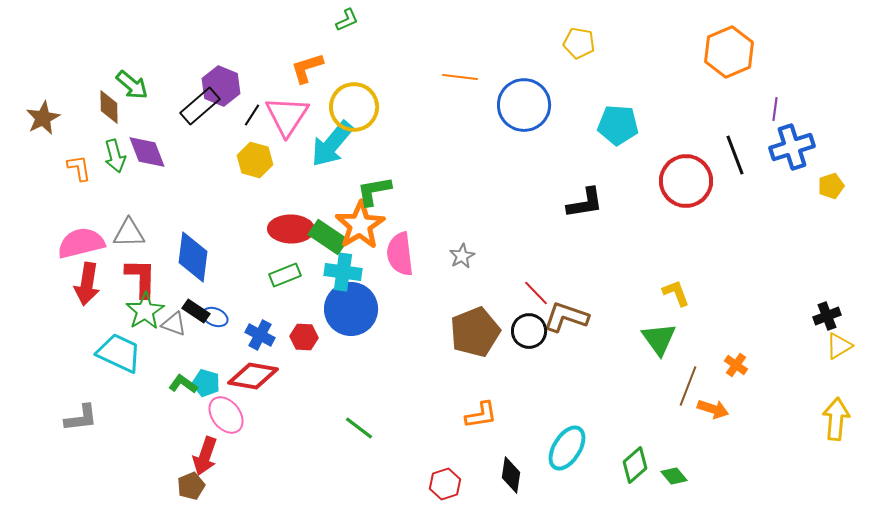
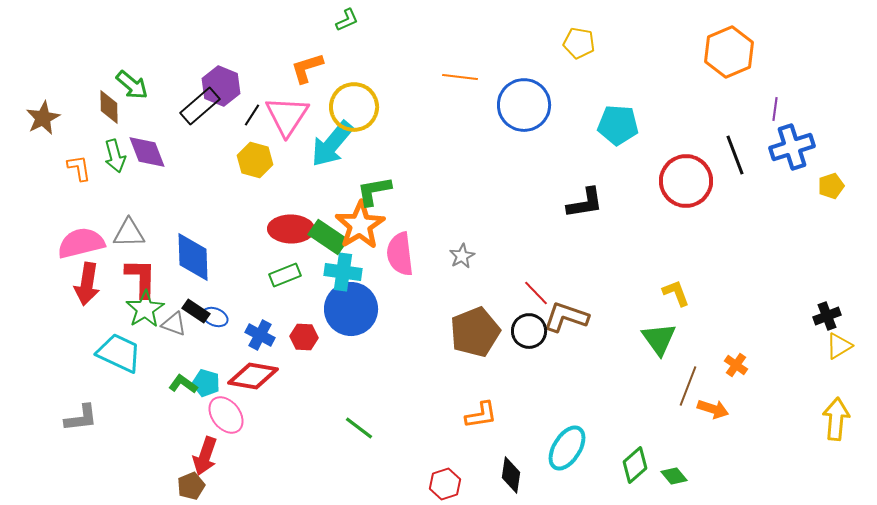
blue diamond at (193, 257): rotated 9 degrees counterclockwise
green star at (145, 311): moved 2 px up
